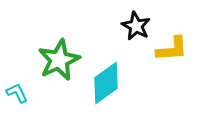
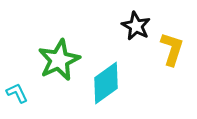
yellow L-shape: rotated 68 degrees counterclockwise
